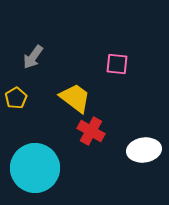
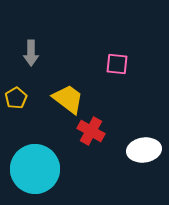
gray arrow: moved 2 px left, 4 px up; rotated 35 degrees counterclockwise
yellow trapezoid: moved 7 px left, 1 px down
cyan circle: moved 1 px down
